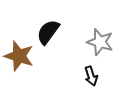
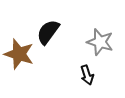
brown star: moved 2 px up
black arrow: moved 4 px left, 1 px up
